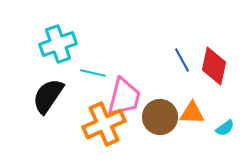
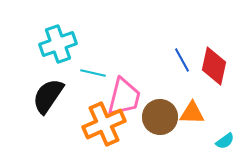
cyan semicircle: moved 13 px down
